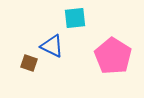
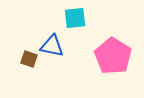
blue triangle: rotated 15 degrees counterclockwise
brown square: moved 4 px up
